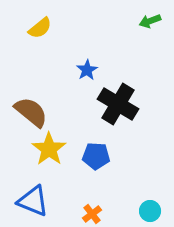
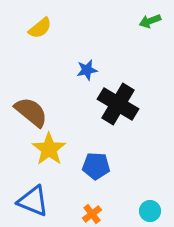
blue star: rotated 20 degrees clockwise
blue pentagon: moved 10 px down
